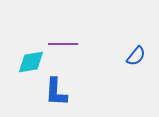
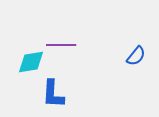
purple line: moved 2 px left, 1 px down
blue L-shape: moved 3 px left, 2 px down
